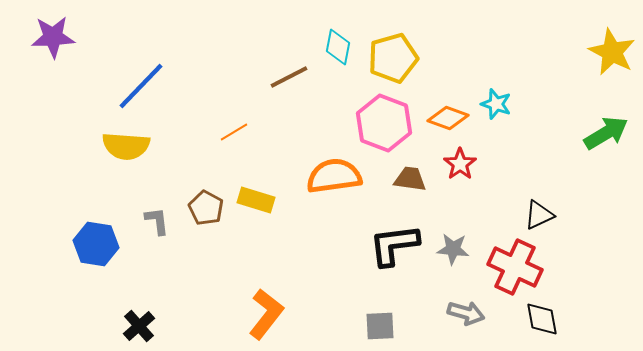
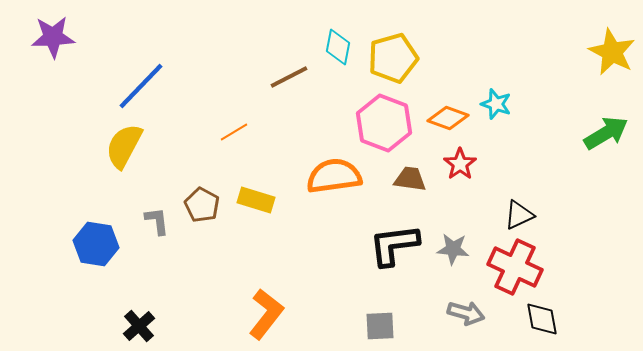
yellow semicircle: moved 2 px left; rotated 114 degrees clockwise
brown pentagon: moved 4 px left, 3 px up
black triangle: moved 20 px left
